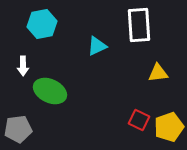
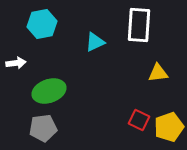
white rectangle: rotated 8 degrees clockwise
cyan triangle: moved 2 px left, 4 px up
white arrow: moved 7 px left, 3 px up; rotated 96 degrees counterclockwise
green ellipse: moved 1 px left; rotated 44 degrees counterclockwise
gray pentagon: moved 25 px right, 1 px up
